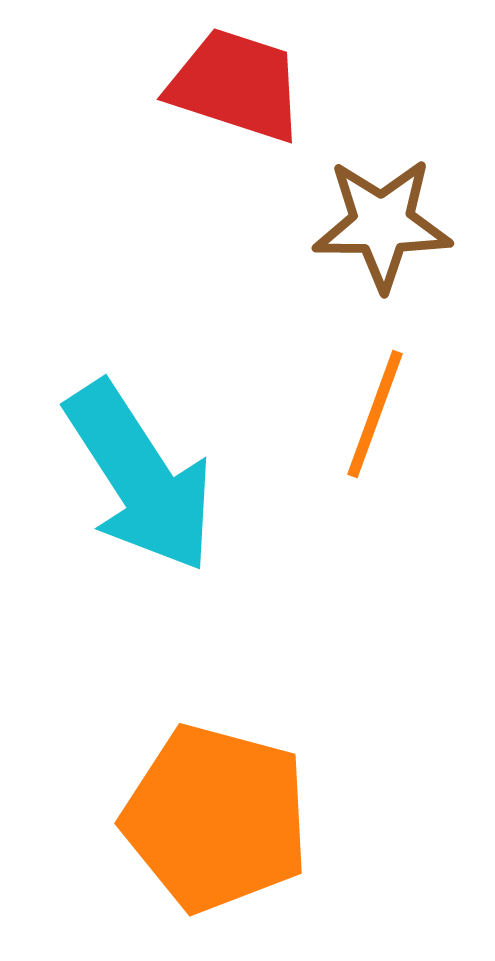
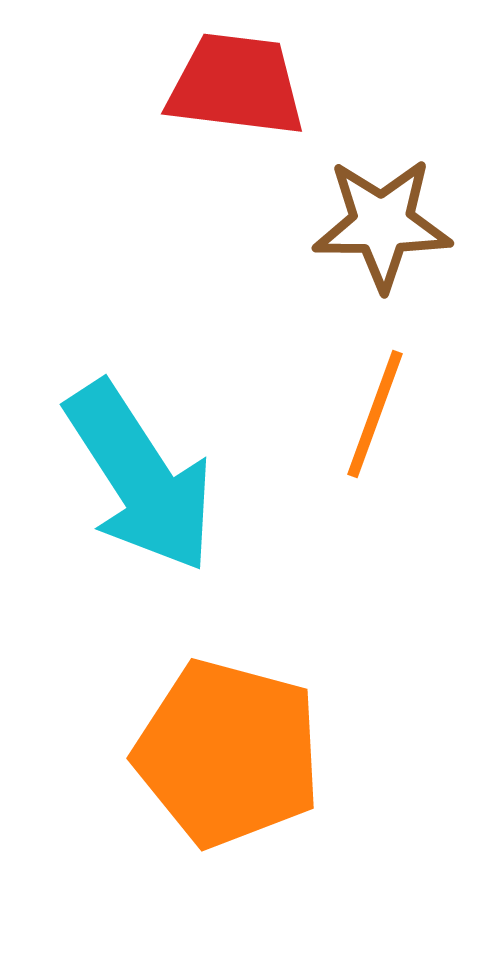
red trapezoid: rotated 11 degrees counterclockwise
orange pentagon: moved 12 px right, 65 px up
